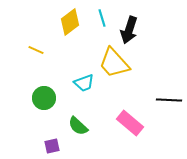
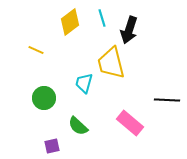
yellow trapezoid: moved 3 px left; rotated 28 degrees clockwise
cyan trapezoid: rotated 125 degrees clockwise
black line: moved 2 px left
